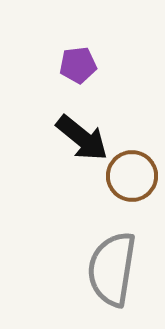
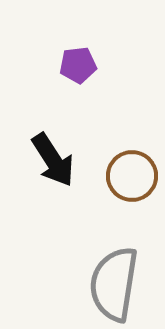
black arrow: moved 29 px left, 22 px down; rotated 18 degrees clockwise
gray semicircle: moved 2 px right, 15 px down
